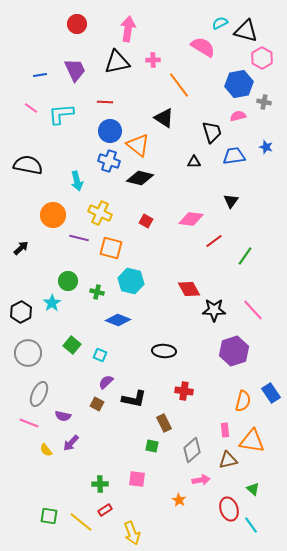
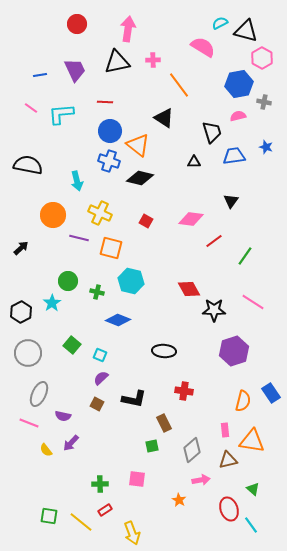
pink line at (253, 310): moved 8 px up; rotated 15 degrees counterclockwise
purple semicircle at (106, 382): moved 5 px left, 4 px up
green square at (152, 446): rotated 24 degrees counterclockwise
